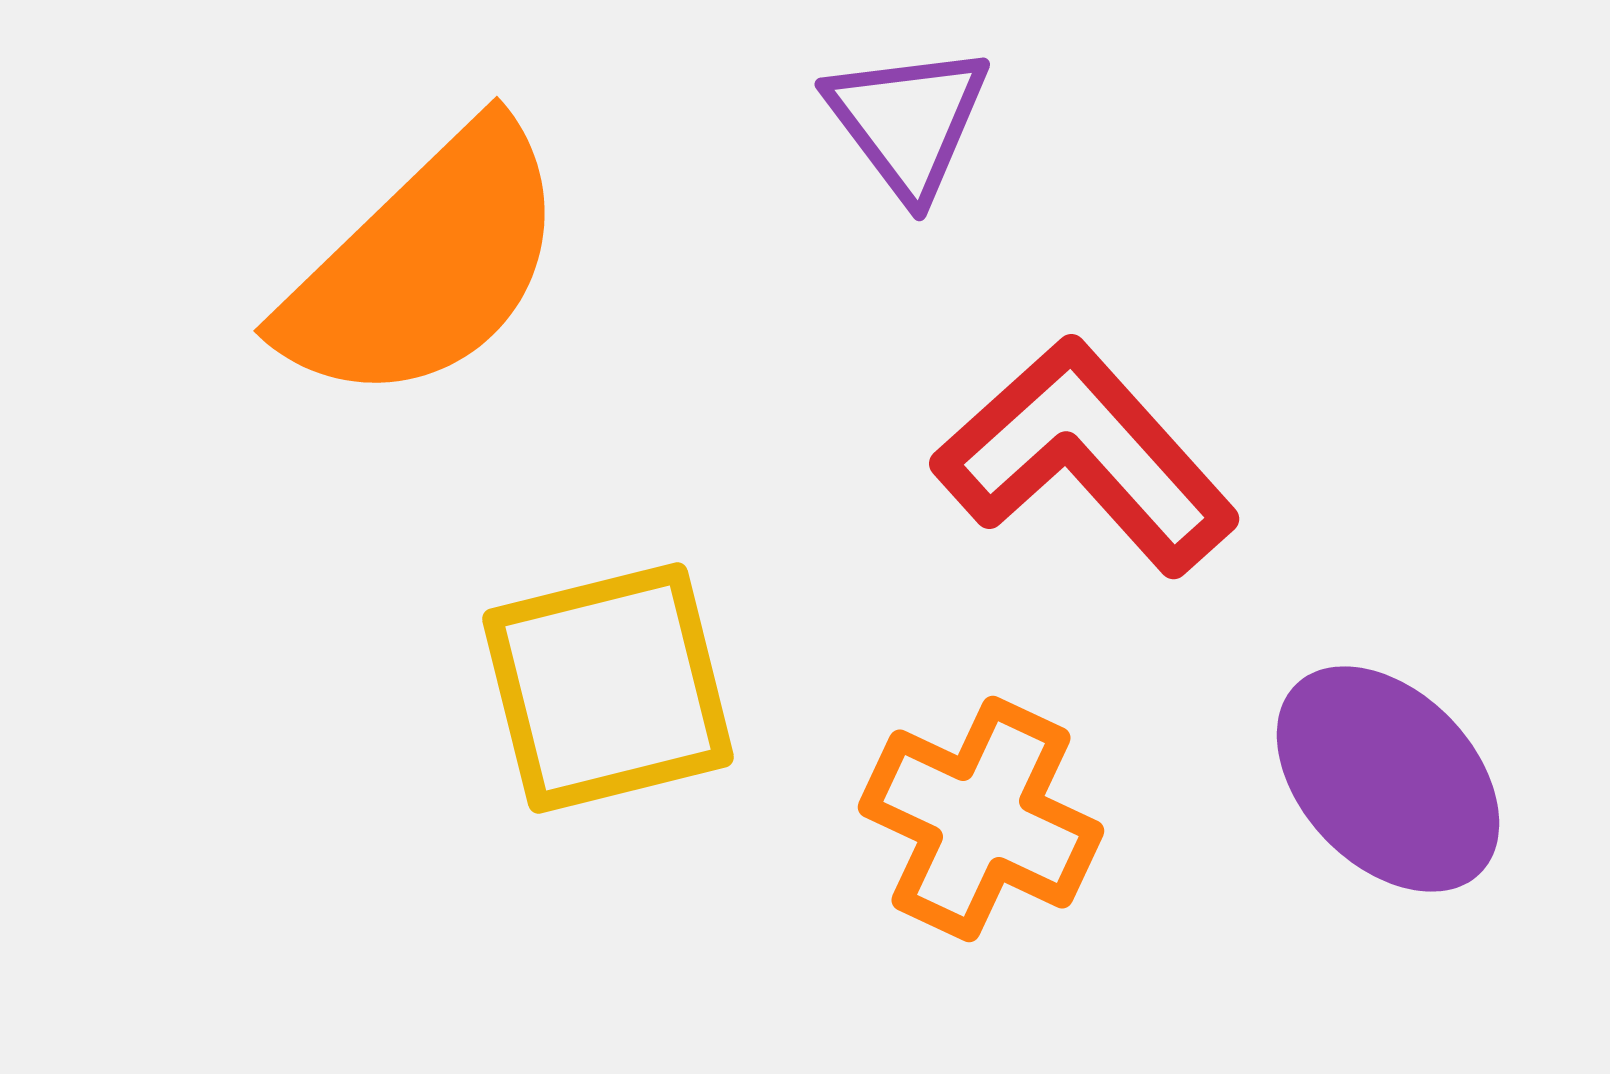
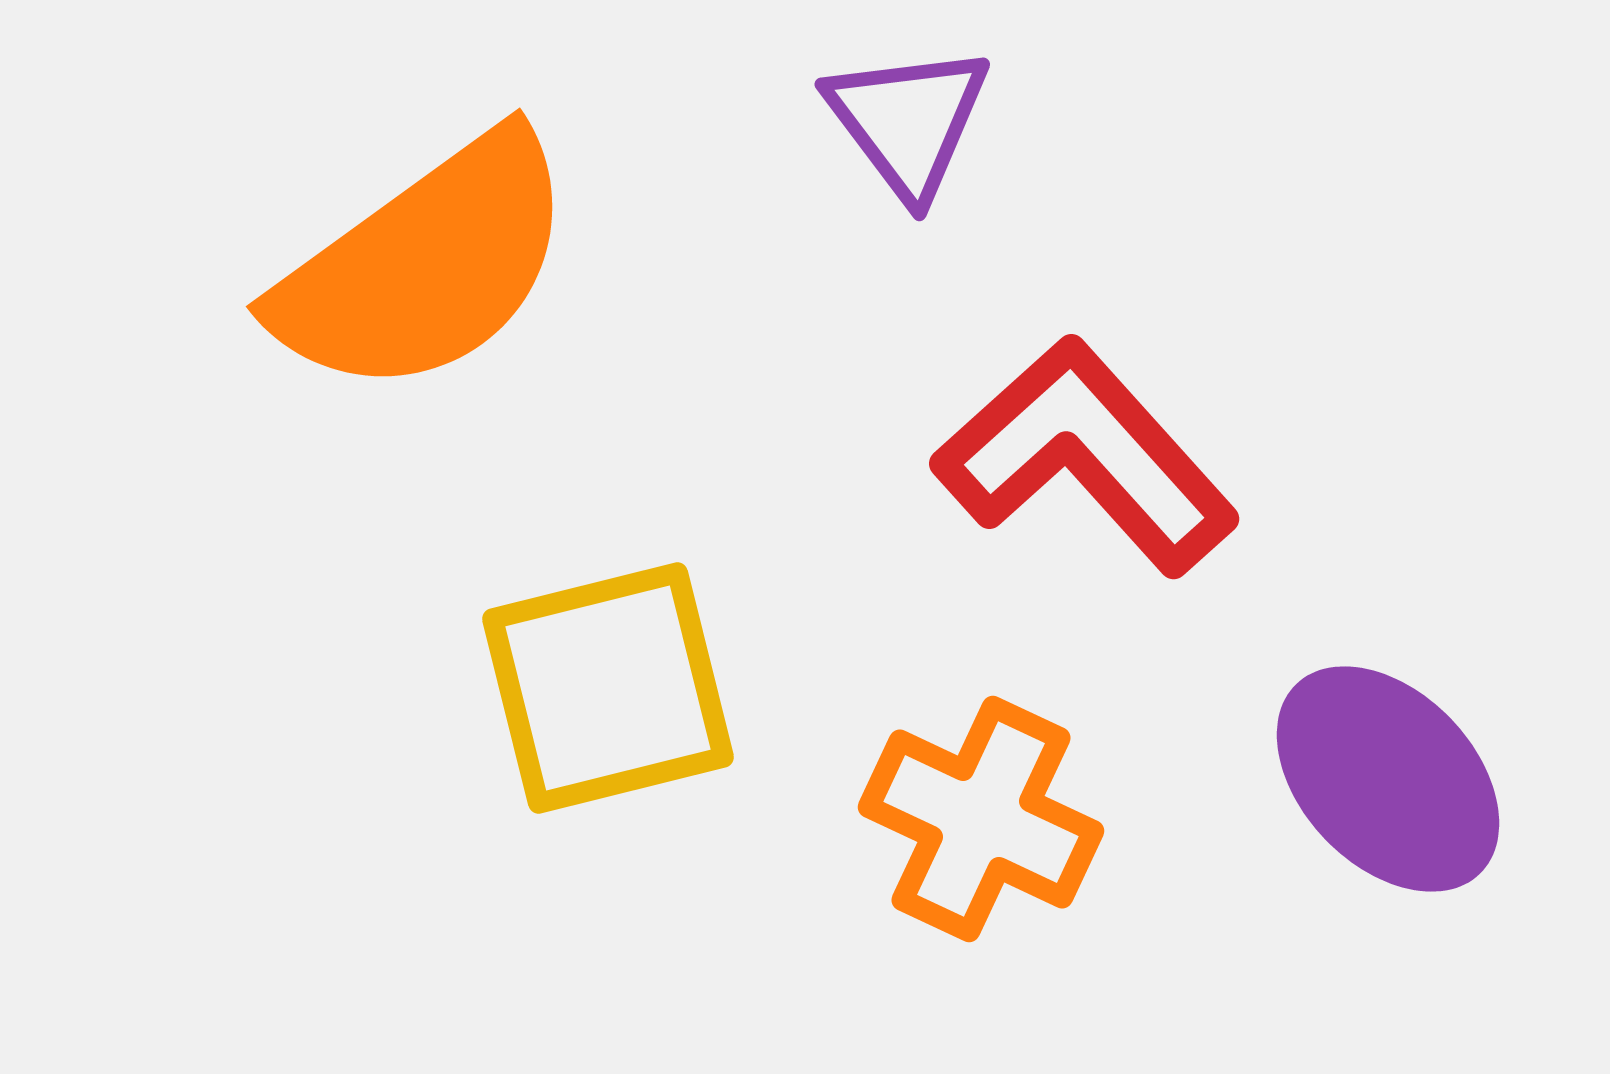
orange semicircle: rotated 8 degrees clockwise
